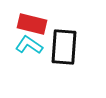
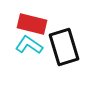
black rectangle: rotated 21 degrees counterclockwise
